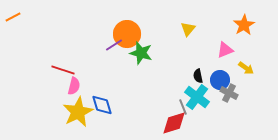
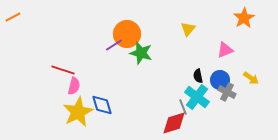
orange star: moved 7 px up
yellow arrow: moved 5 px right, 10 px down
gray cross: moved 2 px left, 1 px up
